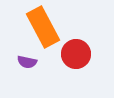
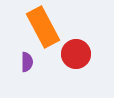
purple semicircle: rotated 102 degrees counterclockwise
